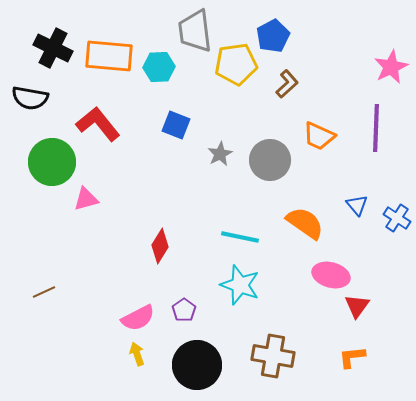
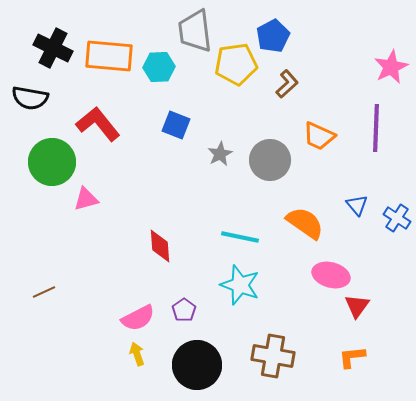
red diamond: rotated 36 degrees counterclockwise
